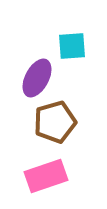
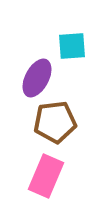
brown pentagon: rotated 9 degrees clockwise
pink rectangle: rotated 48 degrees counterclockwise
